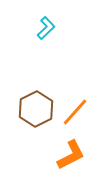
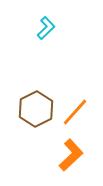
orange L-shape: rotated 16 degrees counterclockwise
